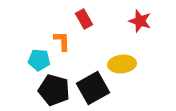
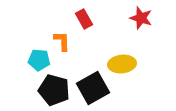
red star: moved 1 px right, 3 px up
